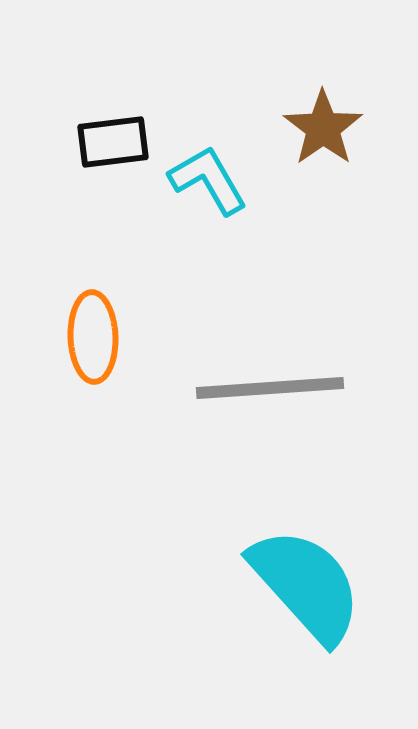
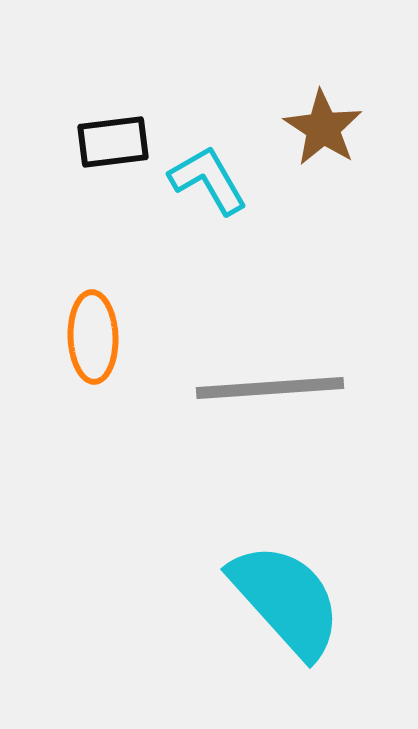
brown star: rotated 4 degrees counterclockwise
cyan semicircle: moved 20 px left, 15 px down
